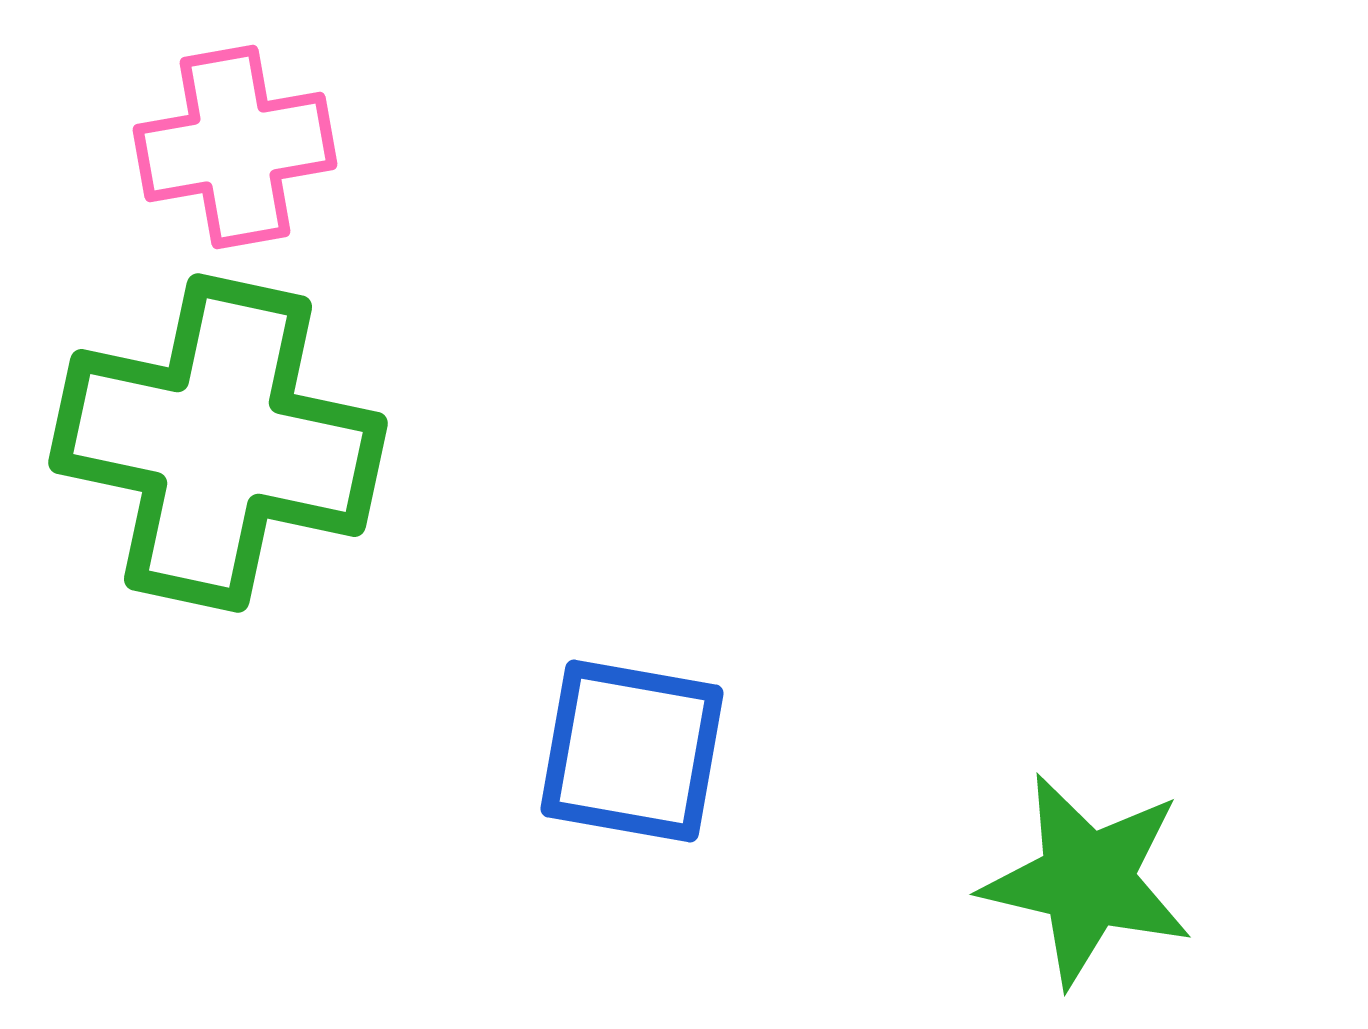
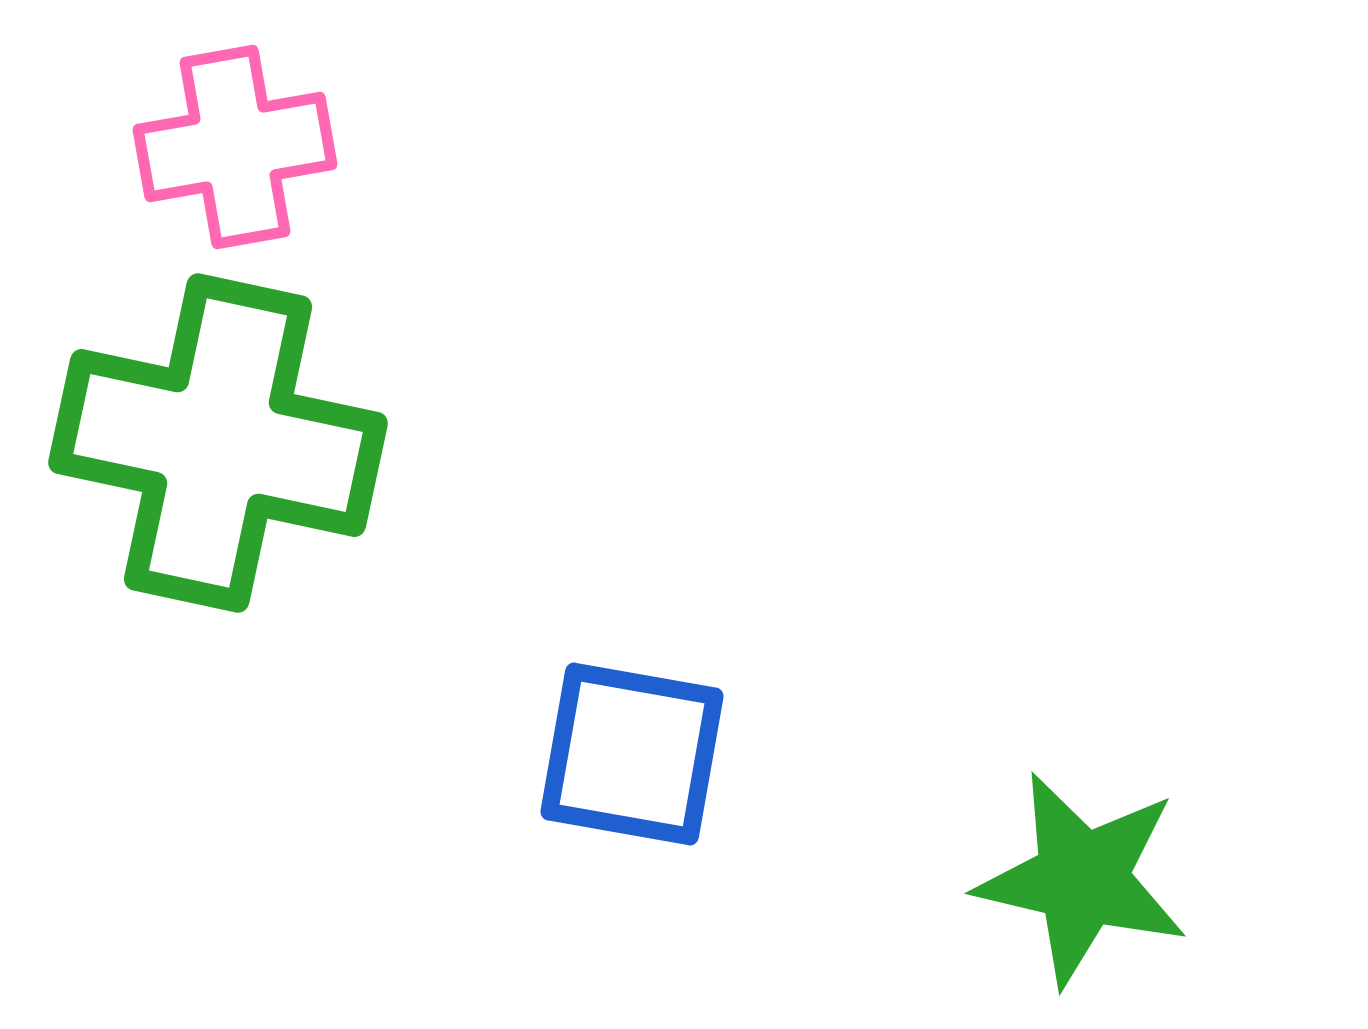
blue square: moved 3 px down
green star: moved 5 px left, 1 px up
